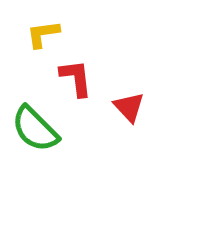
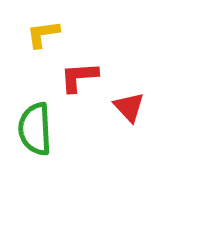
red L-shape: moved 3 px right, 1 px up; rotated 87 degrees counterclockwise
green semicircle: rotated 42 degrees clockwise
